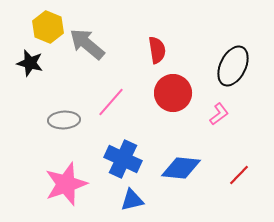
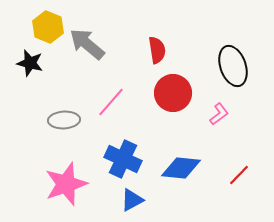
black ellipse: rotated 45 degrees counterclockwise
blue triangle: rotated 15 degrees counterclockwise
